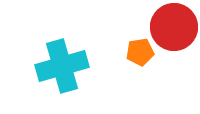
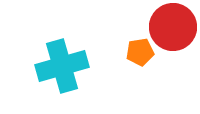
red circle: moved 1 px left
